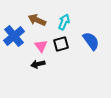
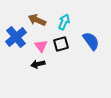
blue cross: moved 2 px right, 1 px down
